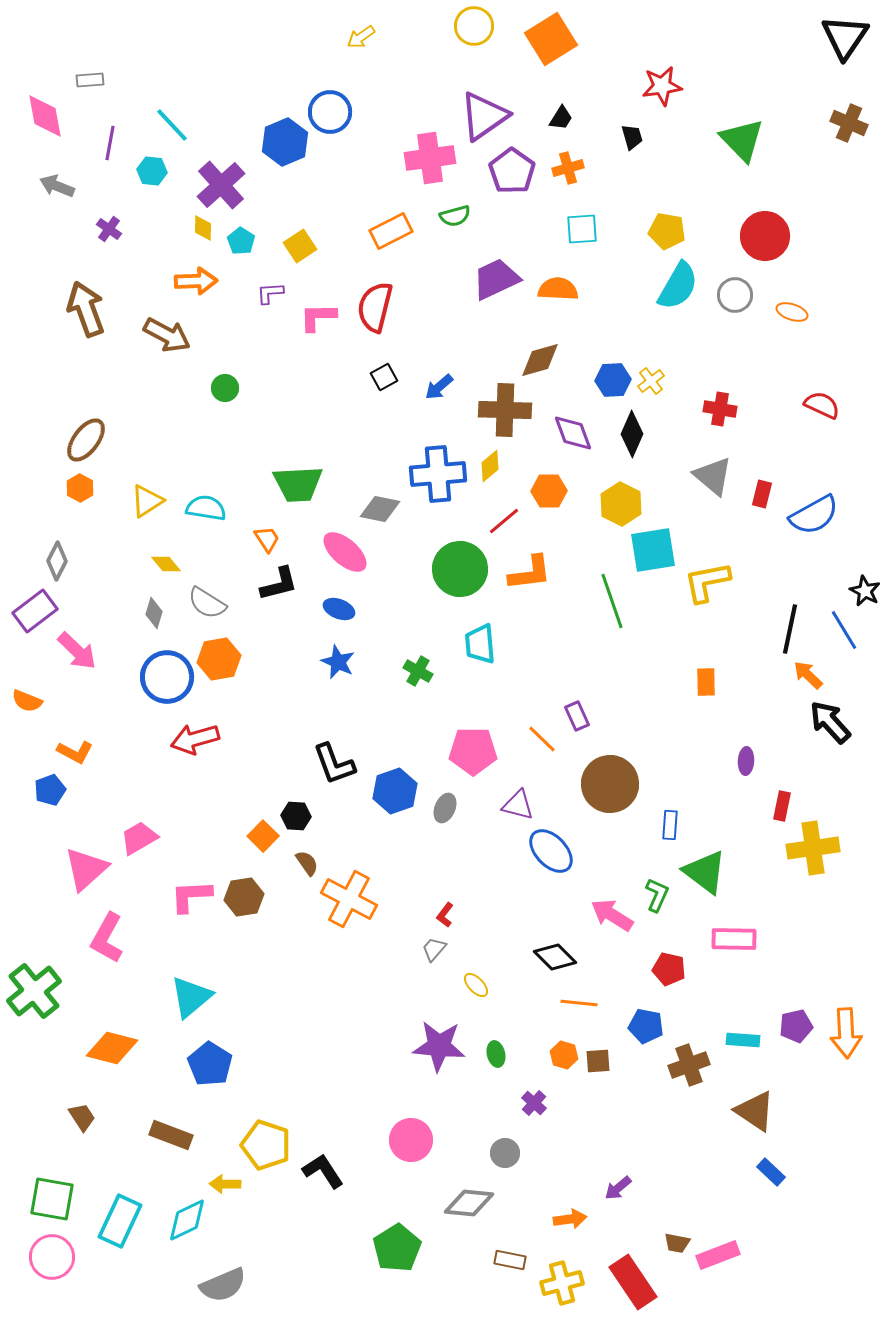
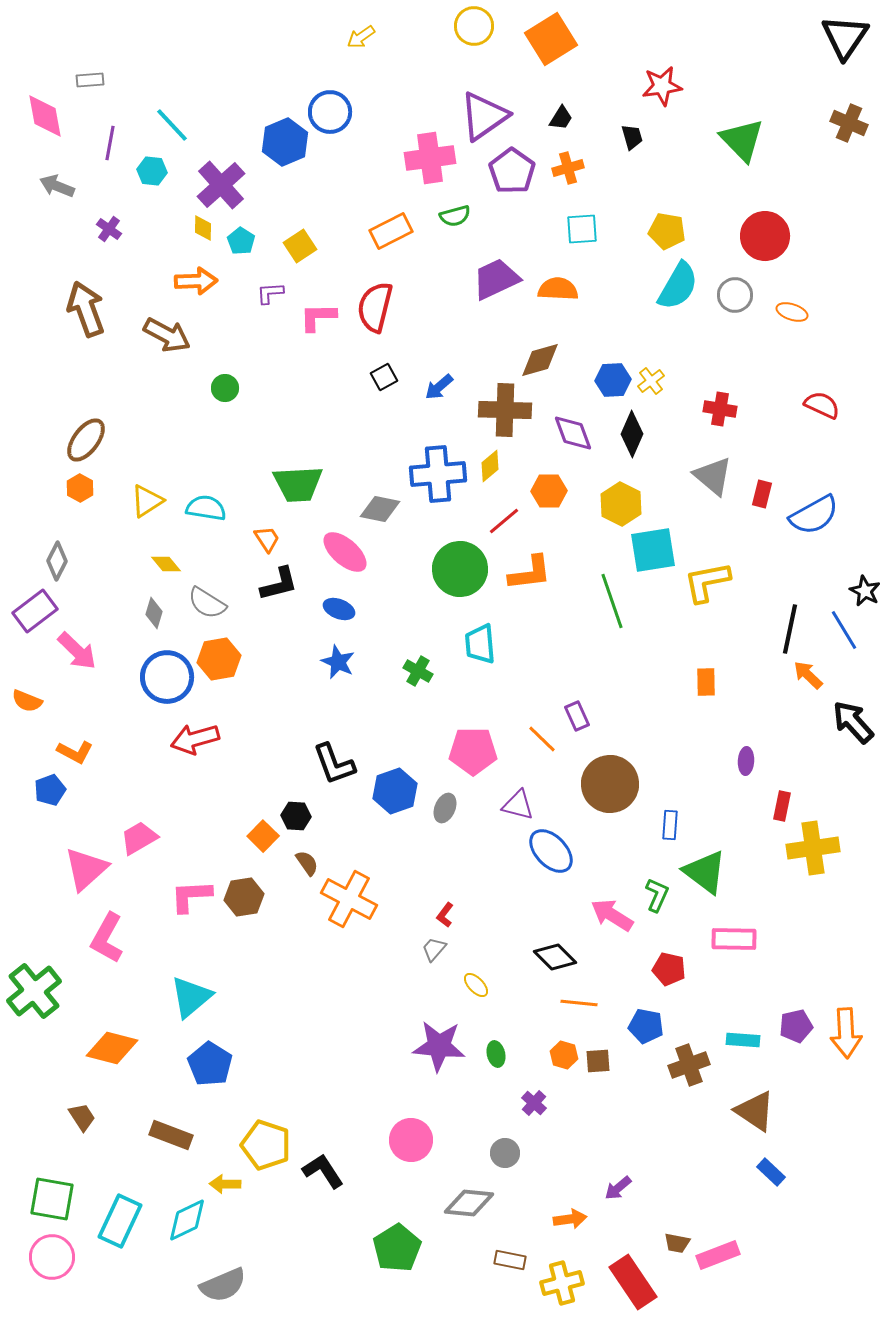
black arrow at (830, 722): moved 23 px right
